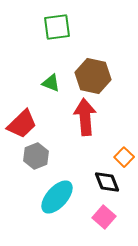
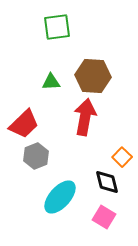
brown hexagon: rotated 8 degrees counterclockwise
green triangle: moved 1 px up; rotated 24 degrees counterclockwise
red arrow: rotated 15 degrees clockwise
red trapezoid: moved 2 px right
orange square: moved 2 px left
black diamond: rotated 8 degrees clockwise
cyan ellipse: moved 3 px right
pink square: rotated 10 degrees counterclockwise
